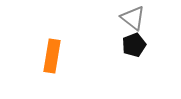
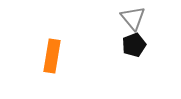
gray triangle: rotated 12 degrees clockwise
